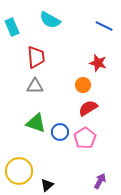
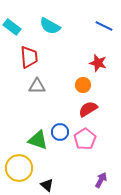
cyan semicircle: moved 6 px down
cyan rectangle: rotated 30 degrees counterclockwise
red trapezoid: moved 7 px left
gray triangle: moved 2 px right
red semicircle: moved 1 px down
green triangle: moved 2 px right, 17 px down
pink pentagon: moved 1 px down
yellow circle: moved 3 px up
purple arrow: moved 1 px right, 1 px up
black triangle: rotated 40 degrees counterclockwise
